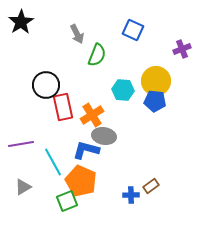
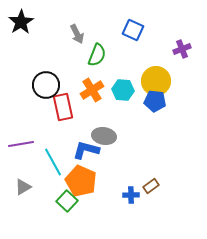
orange cross: moved 25 px up
green square: rotated 25 degrees counterclockwise
